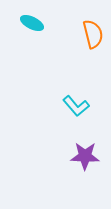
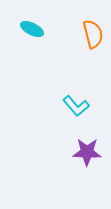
cyan ellipse: moved 6 px down
purple star: moved 2 px right, 4 px up
